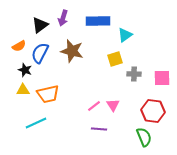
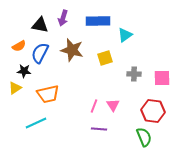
black triangle: rotated 48 degrees clockwise
brown star: moved 1 px up
yellow square: moved 10 px left, 1 px up
black star: moved 1 px left, 1 px down; rotated 16 degrees counterclockwise
yellow triangle: moved 8 px left, 2 px up; rotated 32 degrees counterclockwise
pink line: rotated 32 degrees counterclockwise
